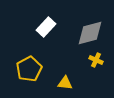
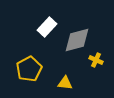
white rectangle: moved 1 px right
gray diamond: moved 13 px left, 7 px down
